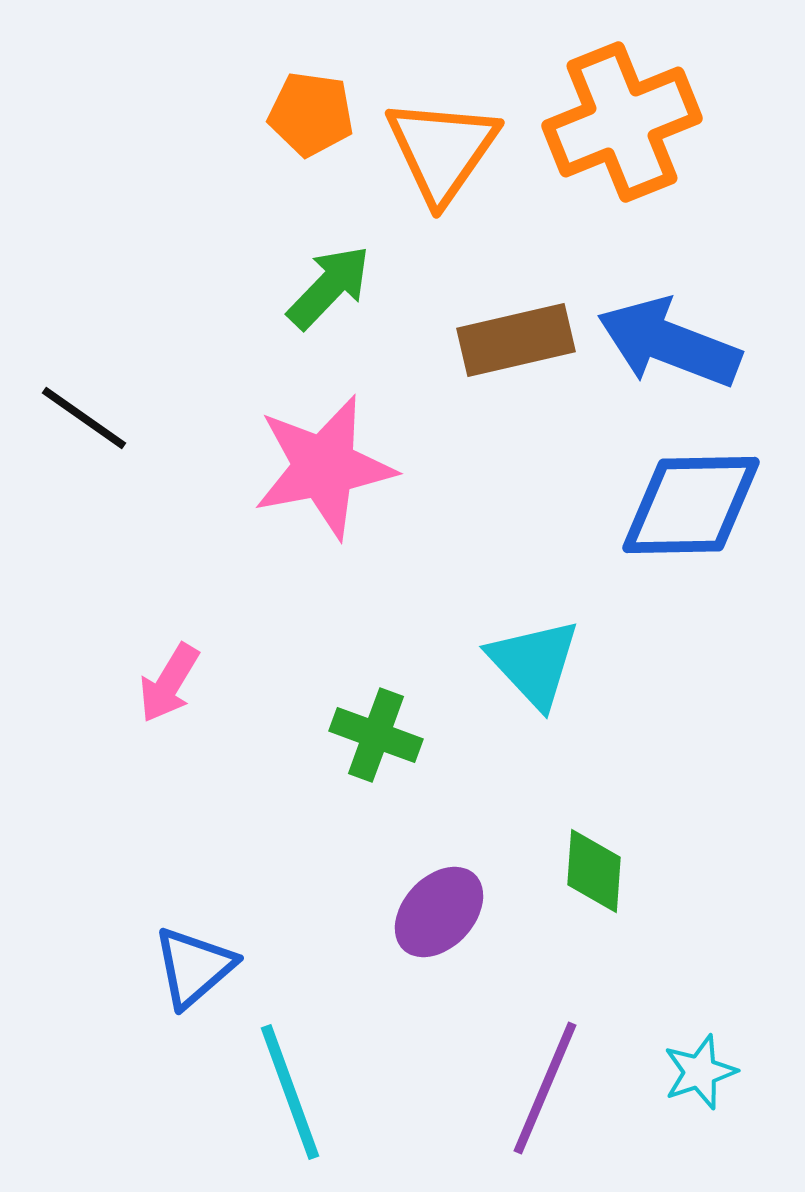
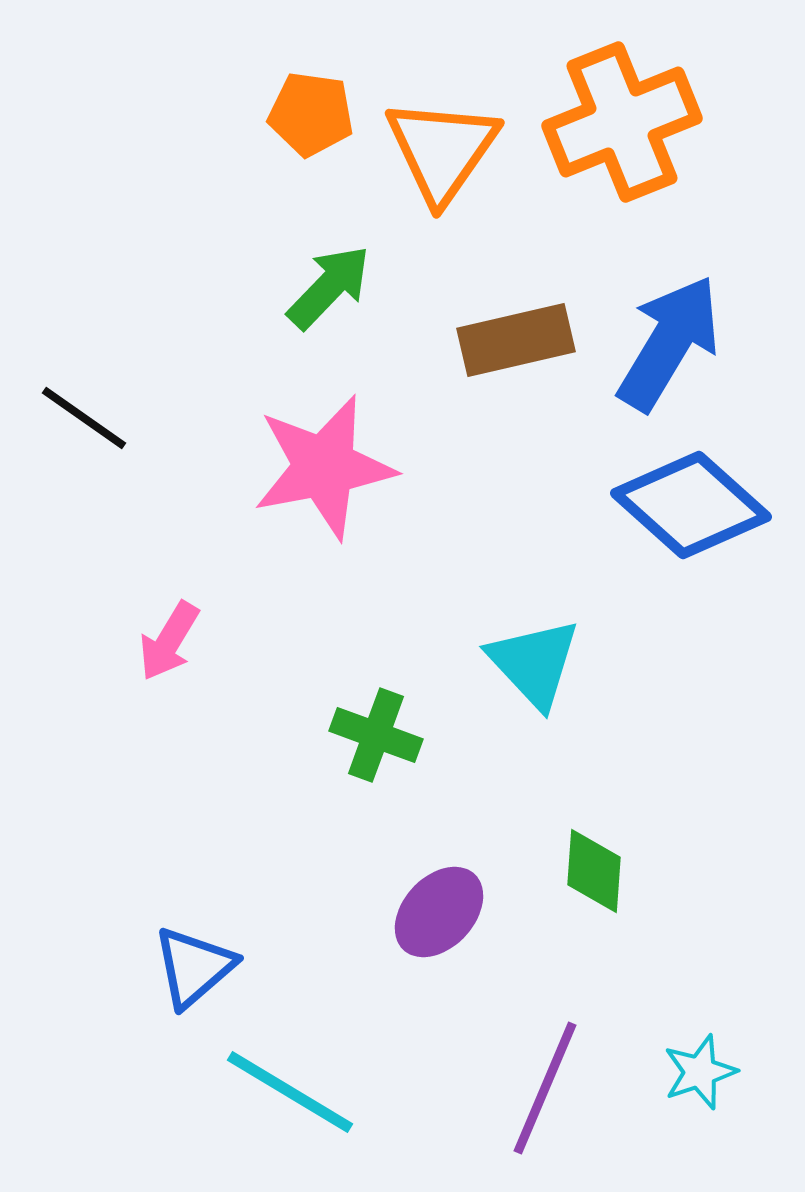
blue arrow: rotated 100 degrees clockwise
blue diamond: rotated 43 degrees clockwise
pink arrow: moved 42 px up
cyan line: rotated 39 degrees counterclockwise
